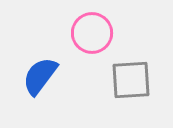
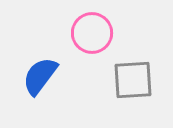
gray square: moved 2 px right
